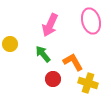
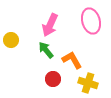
yellow circle: moved 1 px right, 4 px up
green arrow: moved 3 px right, 4 px up
orange L-shape: moved 1 px left, 2 px up
